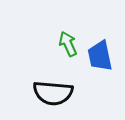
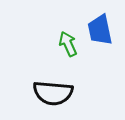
blue trapezoid: moved 26 px up
